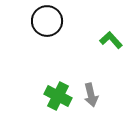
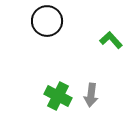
gray arrow: rotated 20 degrees clockwise
